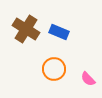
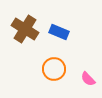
brown cross: moved 1 px left
